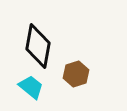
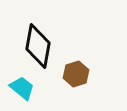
cyan trapezoid: moved 9 px left, 1 px down
